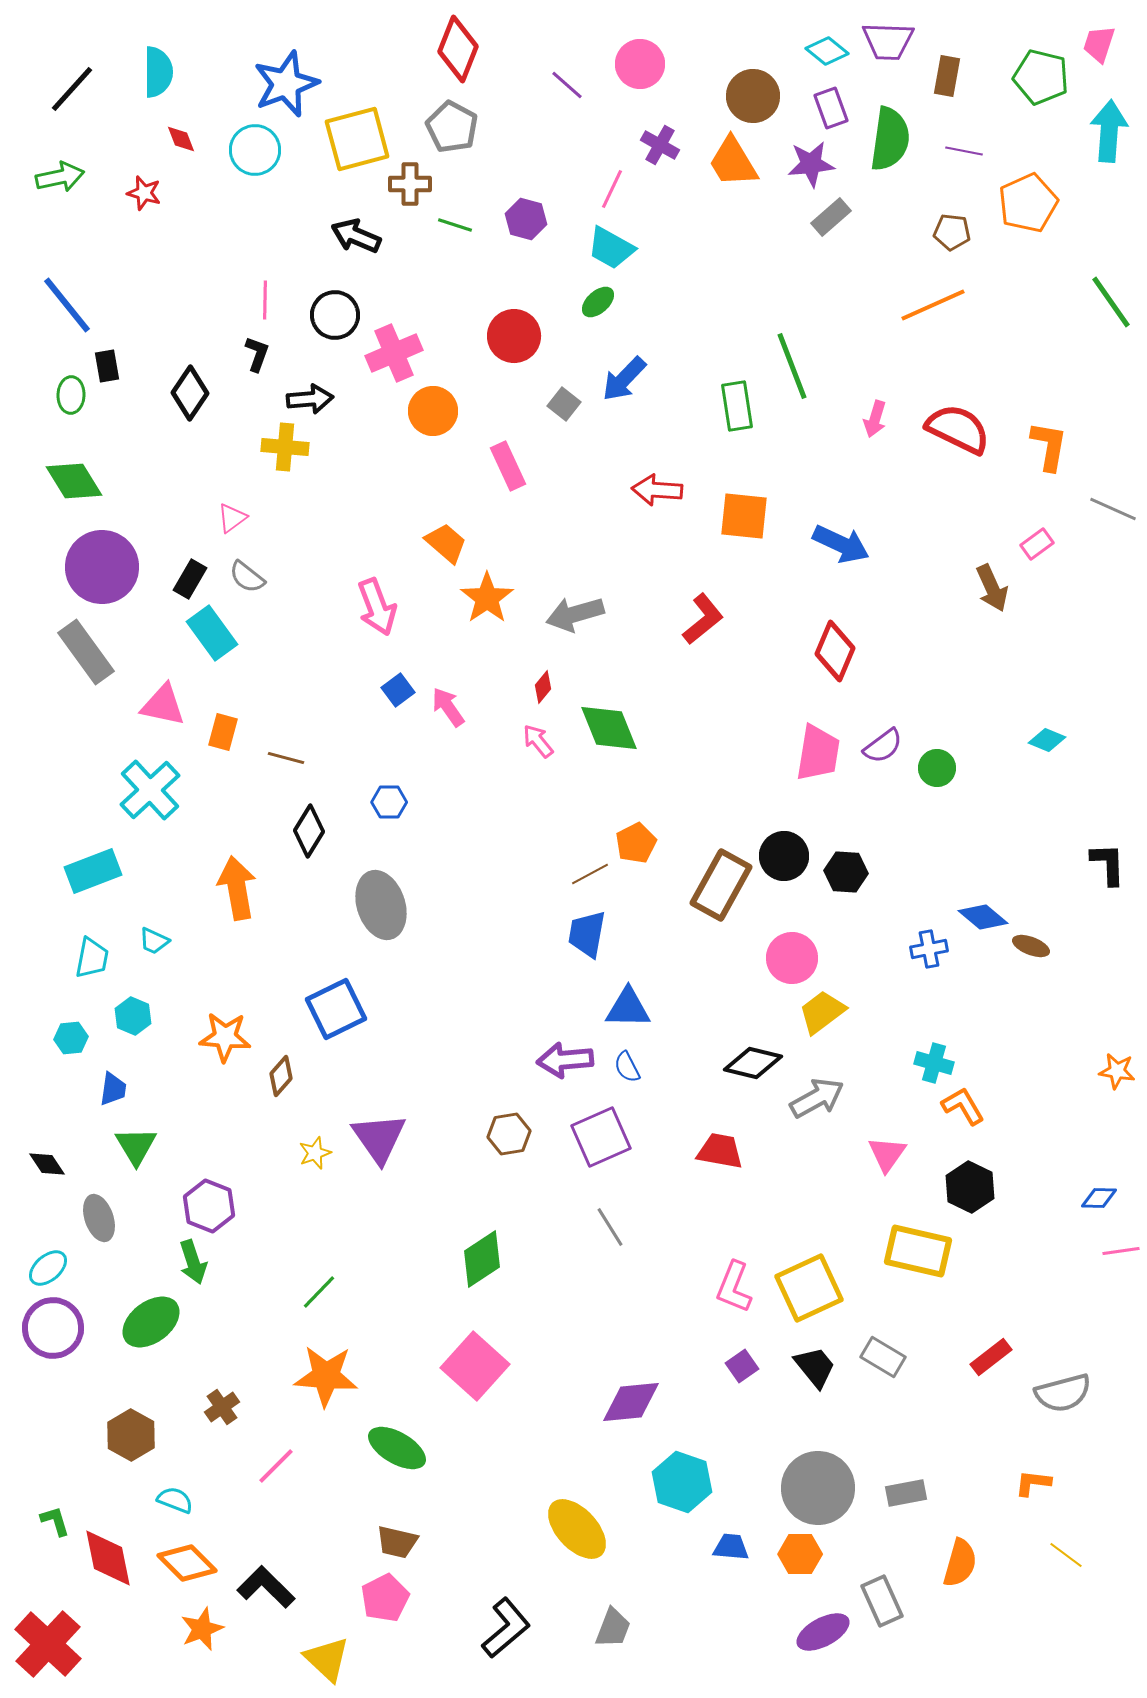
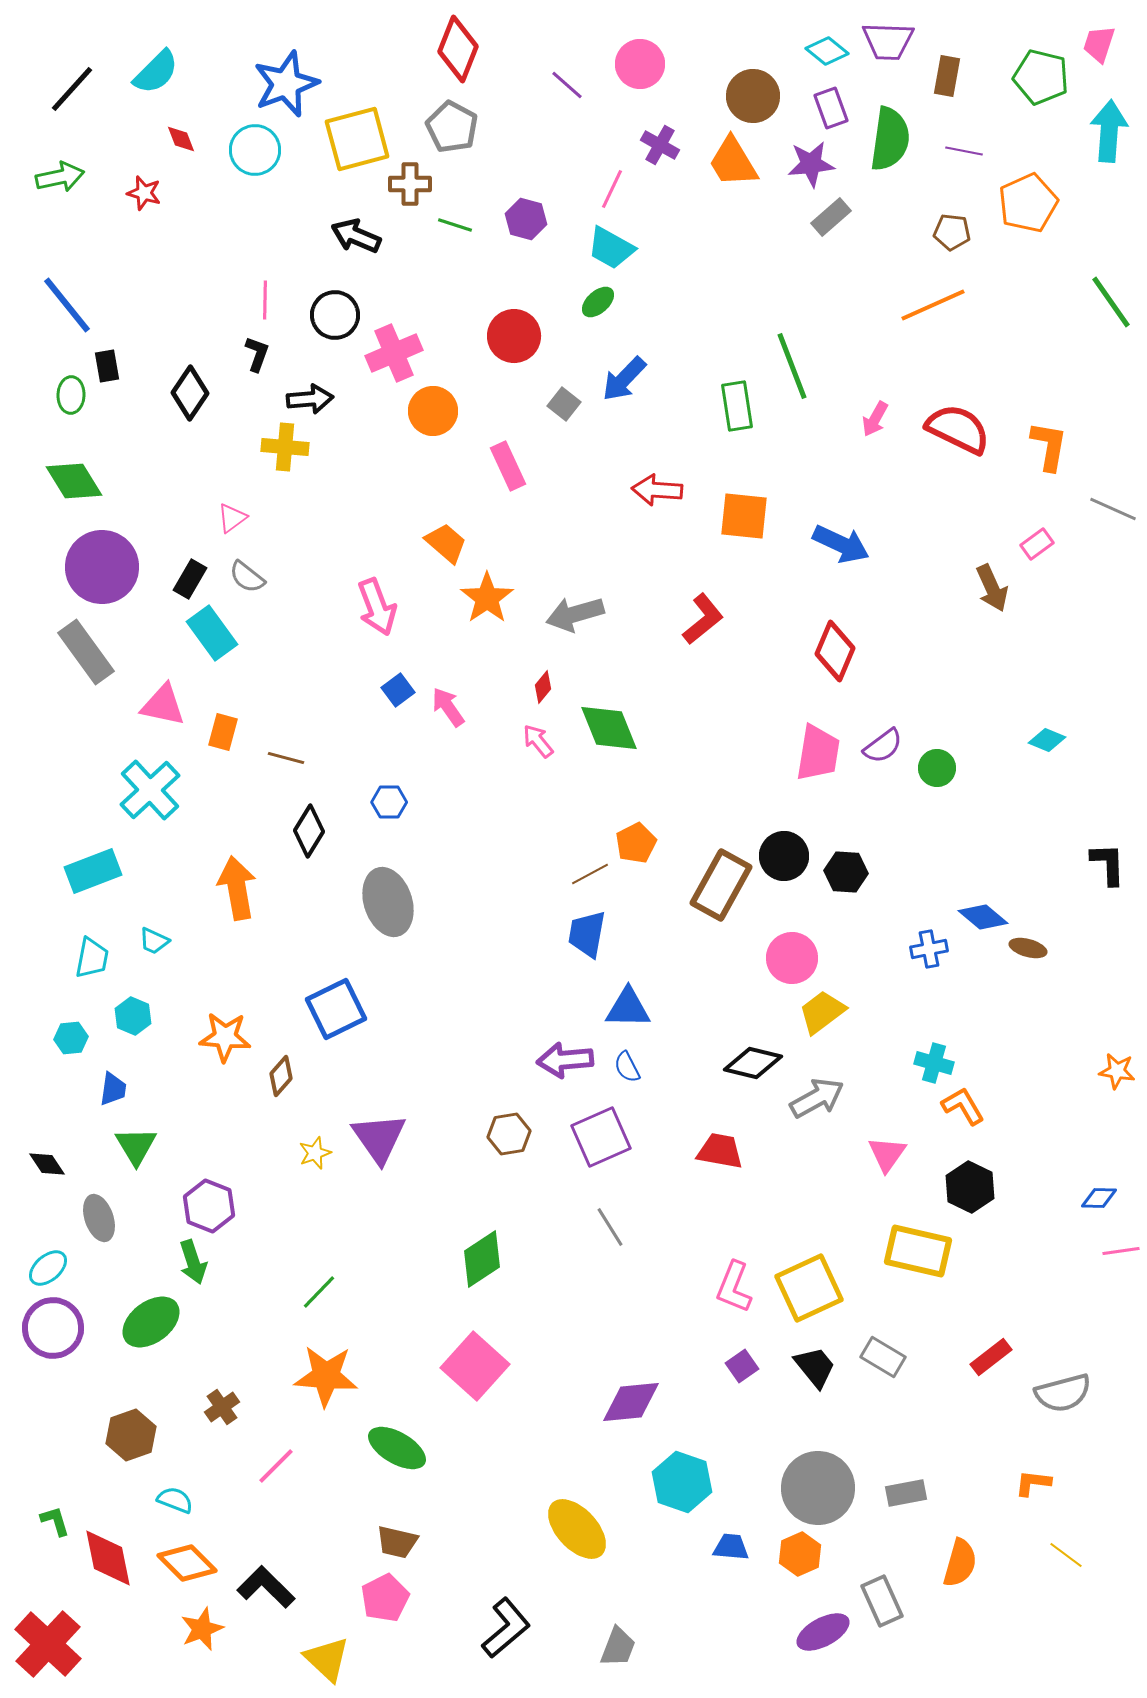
cyan semicircle at (158, 72): moved 2 px left; rotated 45 degrees clockwise
pink arrow at (875, 419): rotated 12 degrees clockwise
gray ellipse at (381, 905): moved 7 px right, 3 px up
brown ellipse at (1031, 946): moved 3 px left, 2 px down; rotated 6 degrees counterclockwise
brown hexagon at (131, 1435): rotated 12 degrees clockwise
orange hexagon at (800, 1554): rotated 24 degrees counterclockwise
gray trapezoid at (613, 1628): moved 5 px right, 19 px down
